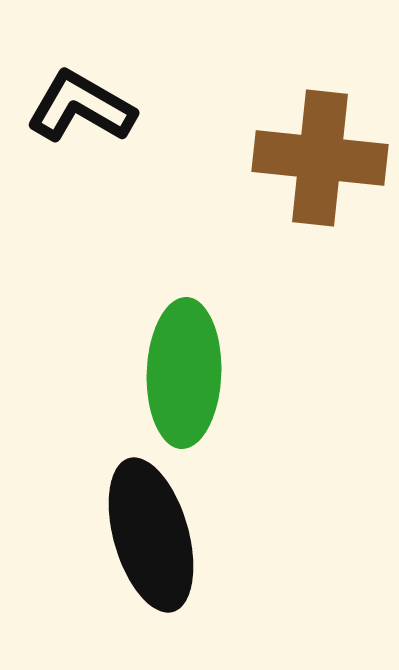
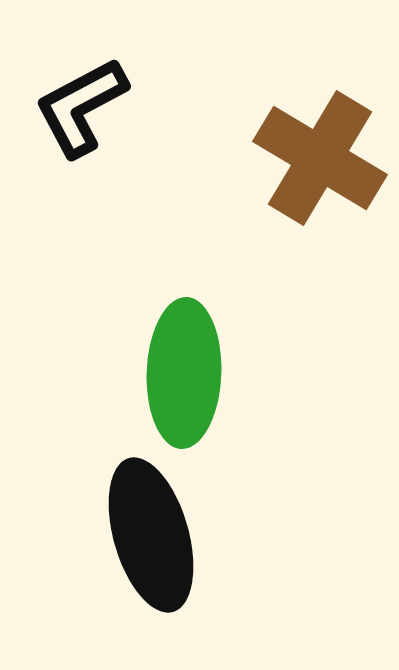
black L-shape: rotated 58 degrees counterclockwise
brown cross: rotated 25 degrees clockwise
